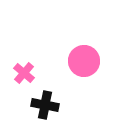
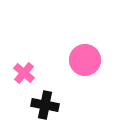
pink circle: moved 1 px right, 1 px up
